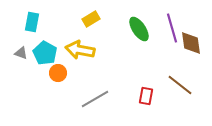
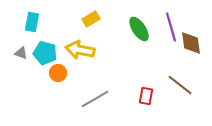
purple line: moved 1 px left, 1 px up
cyan pentagon: rotated 15 degrees counterclockwise
